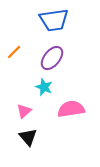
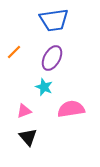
purple ellipse: rotated 10 degrees counterclockwise
pink triangle: rotated 21 degrees clockwise
